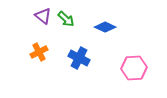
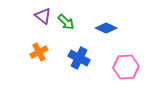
green arrow: moved 3 px down
blue diamond: moved 1 px right, 1 px down
pink hexagon: moved 8 px left, 1 px up
